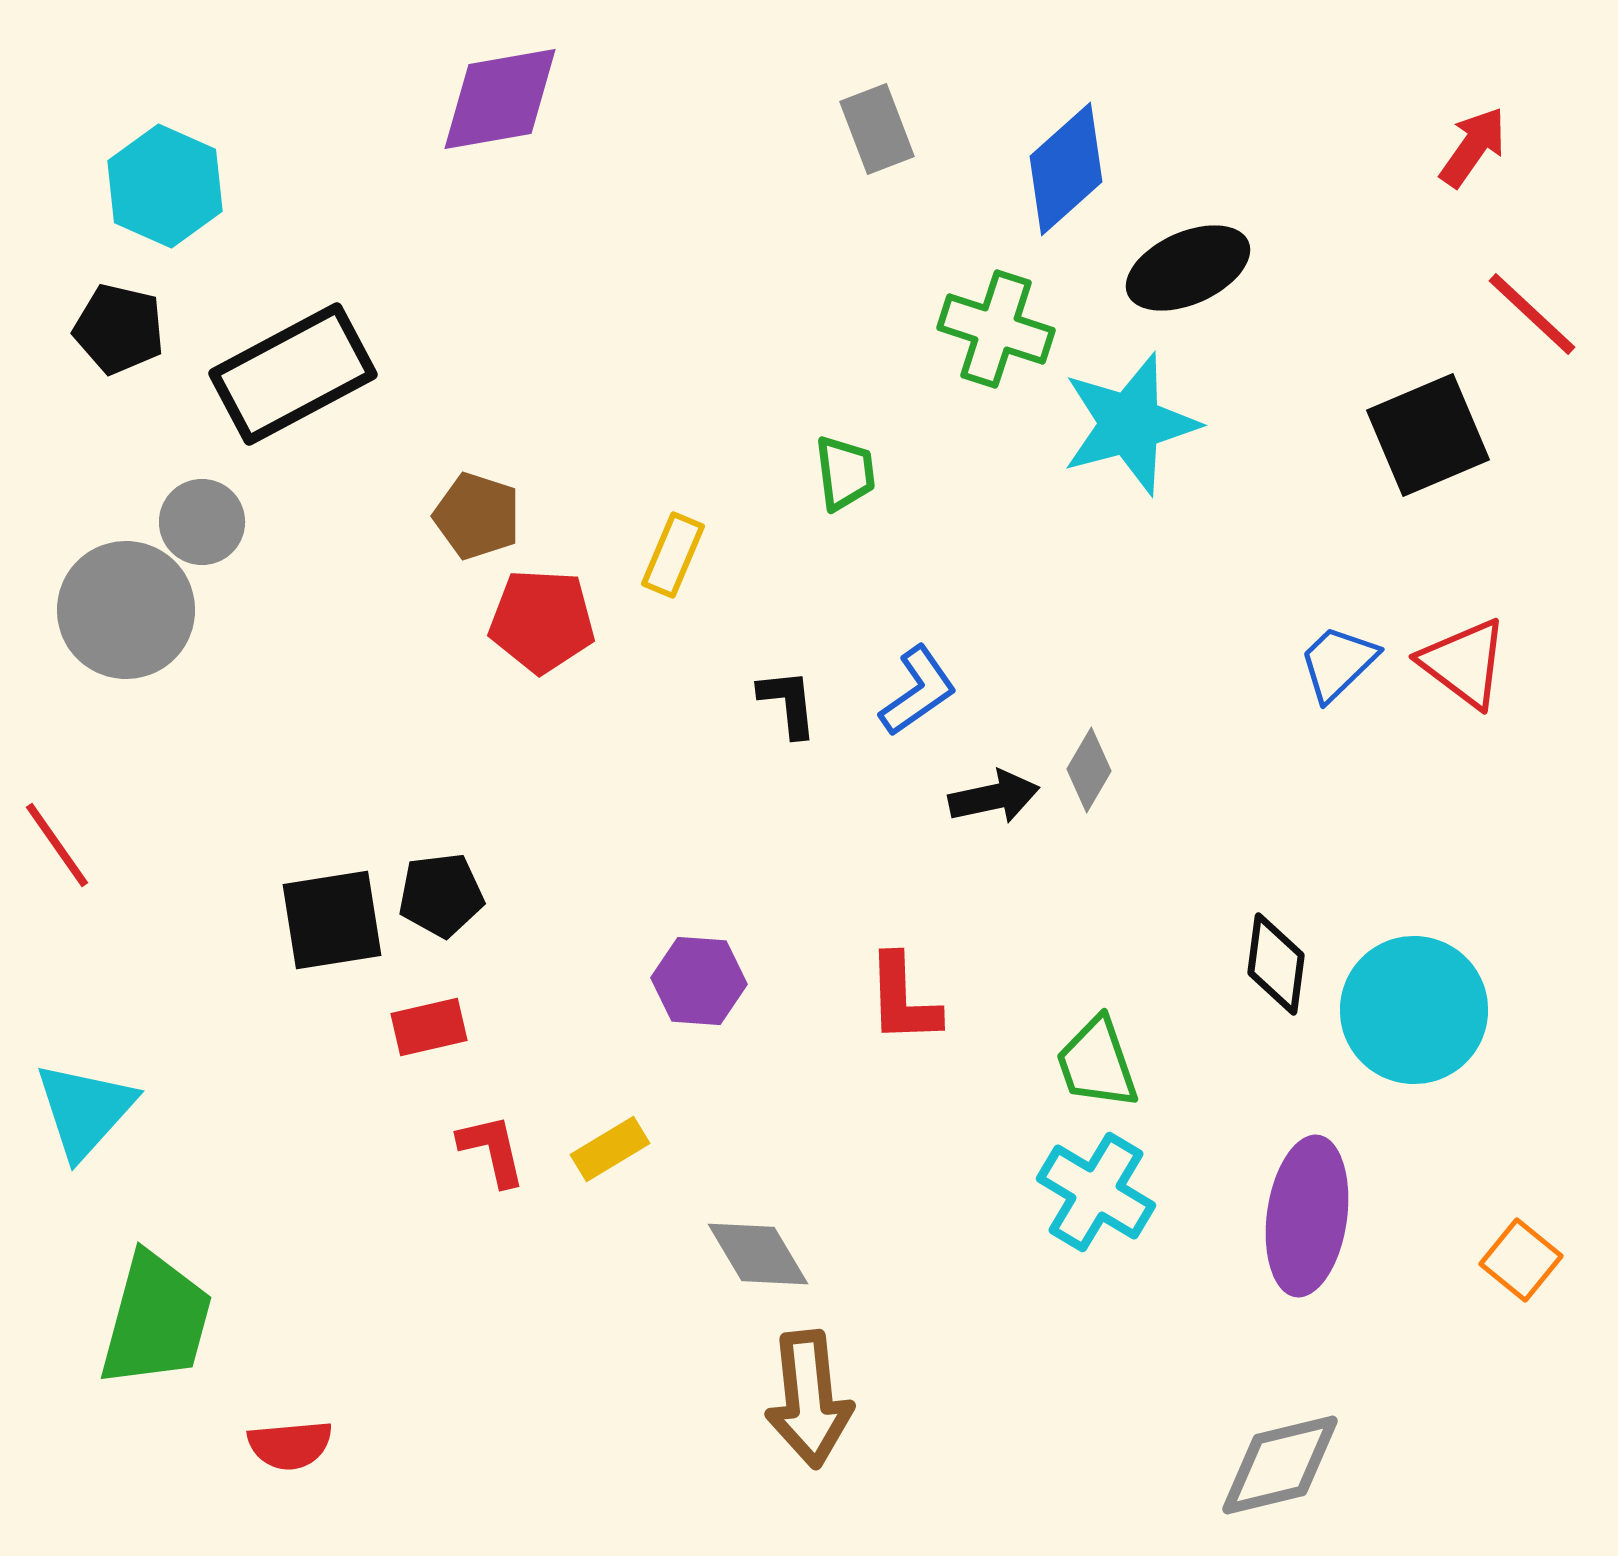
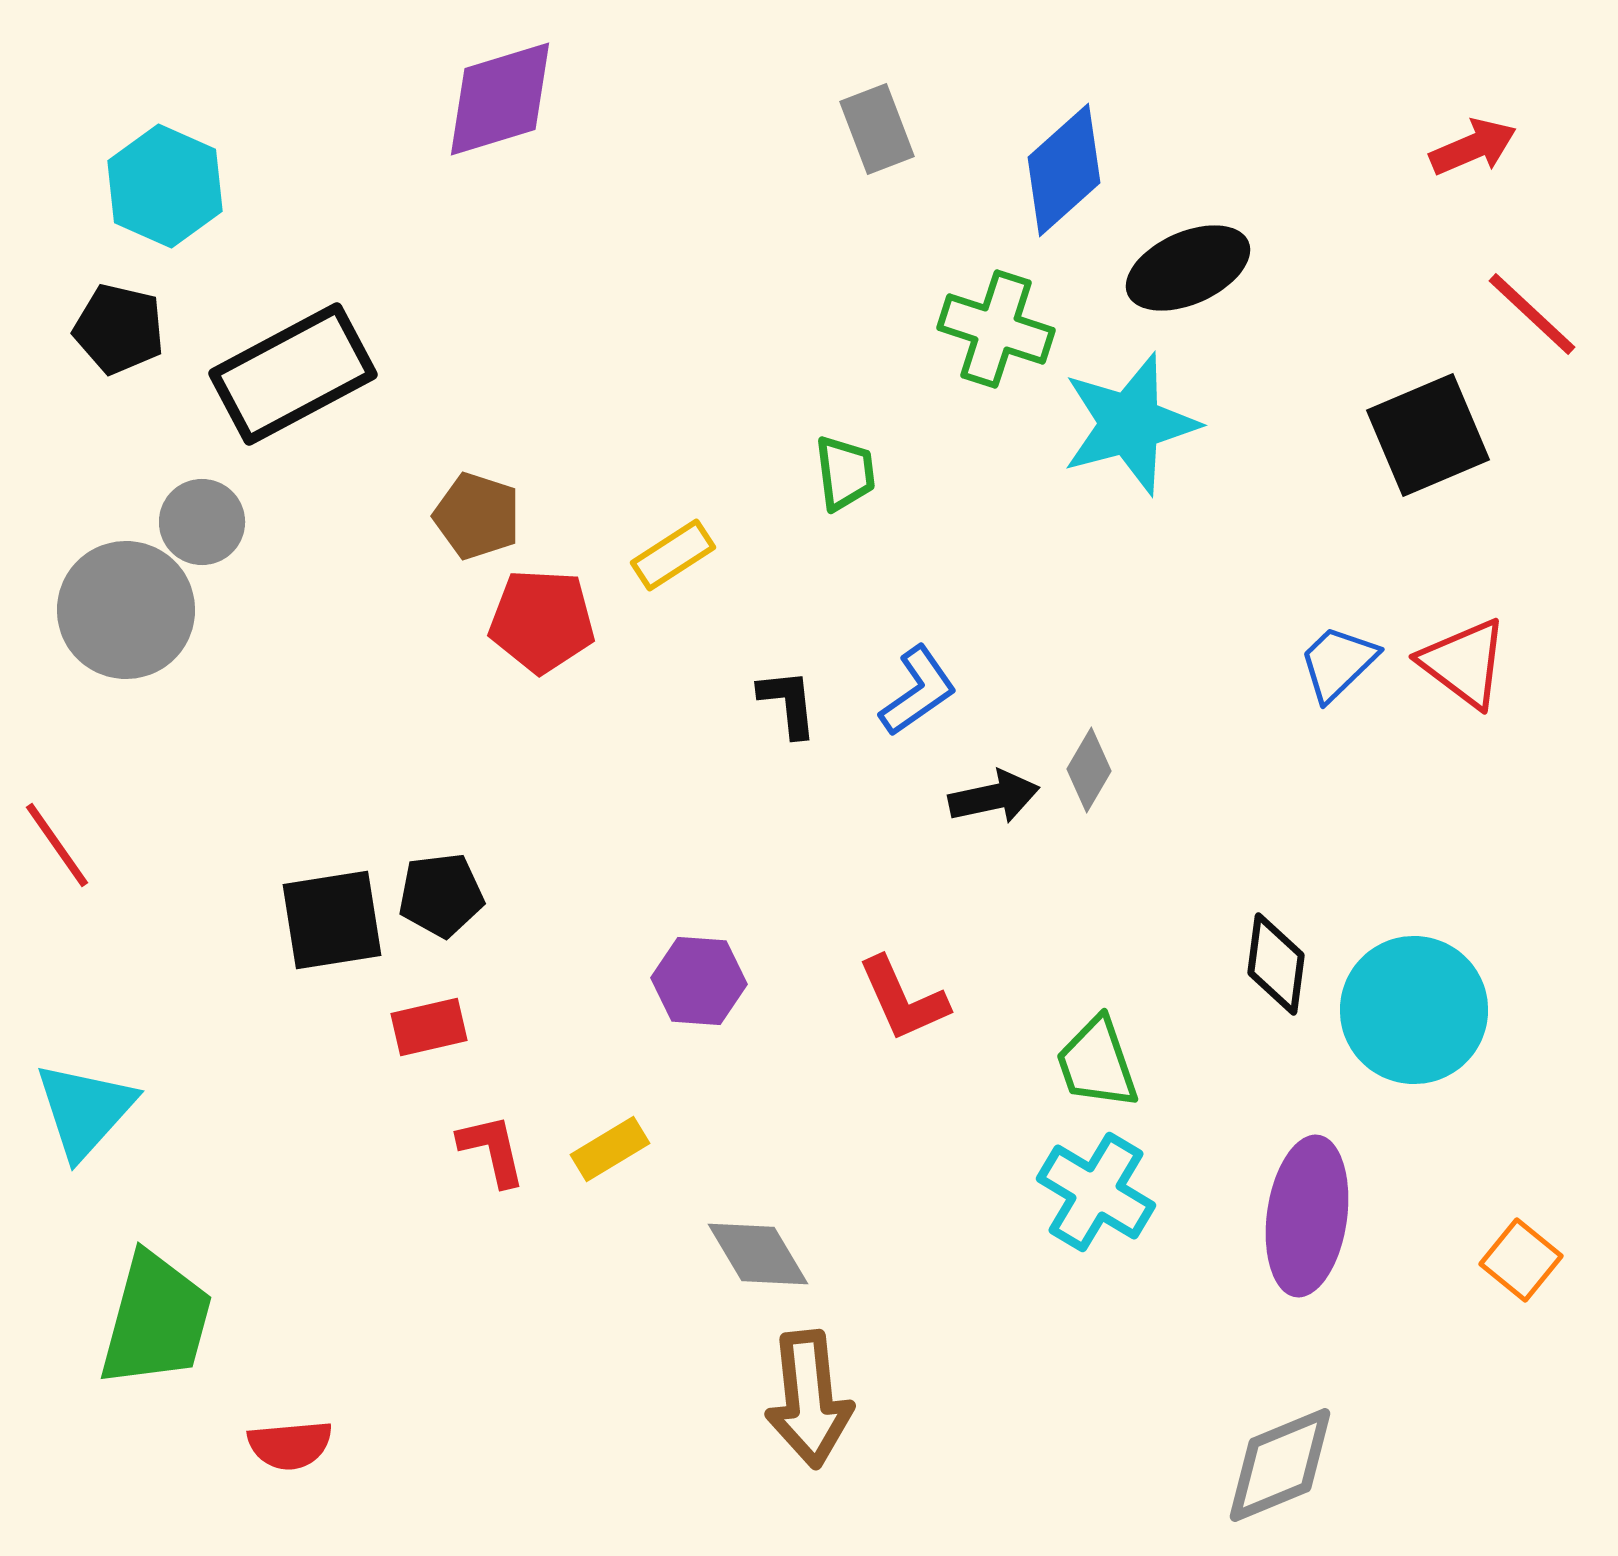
purple diamond at (500, 99): rotated 7 degrees counterclockwise
red arrow at (1473, 147): rotated 32 degrees clockwise
blue diamond at (1066, 169): moved 2 px left, 1 px down
yellow rectangle at (673, 555): rotated 34 degrees clockwise
red L-shape at (903, 999): rotated 22 degrees counterclockwise
gray diamond at (1280, 1465): rotated 9 degrees counterclockwise
